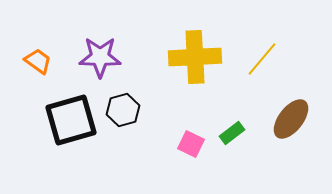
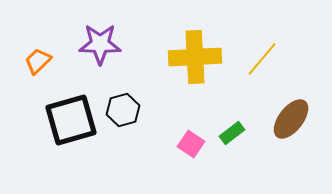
purple star: moved 13 px up
orange trapezoid: rotated 80 degrees counterclockwise
pink square: rotated 8 degrees clockwise
